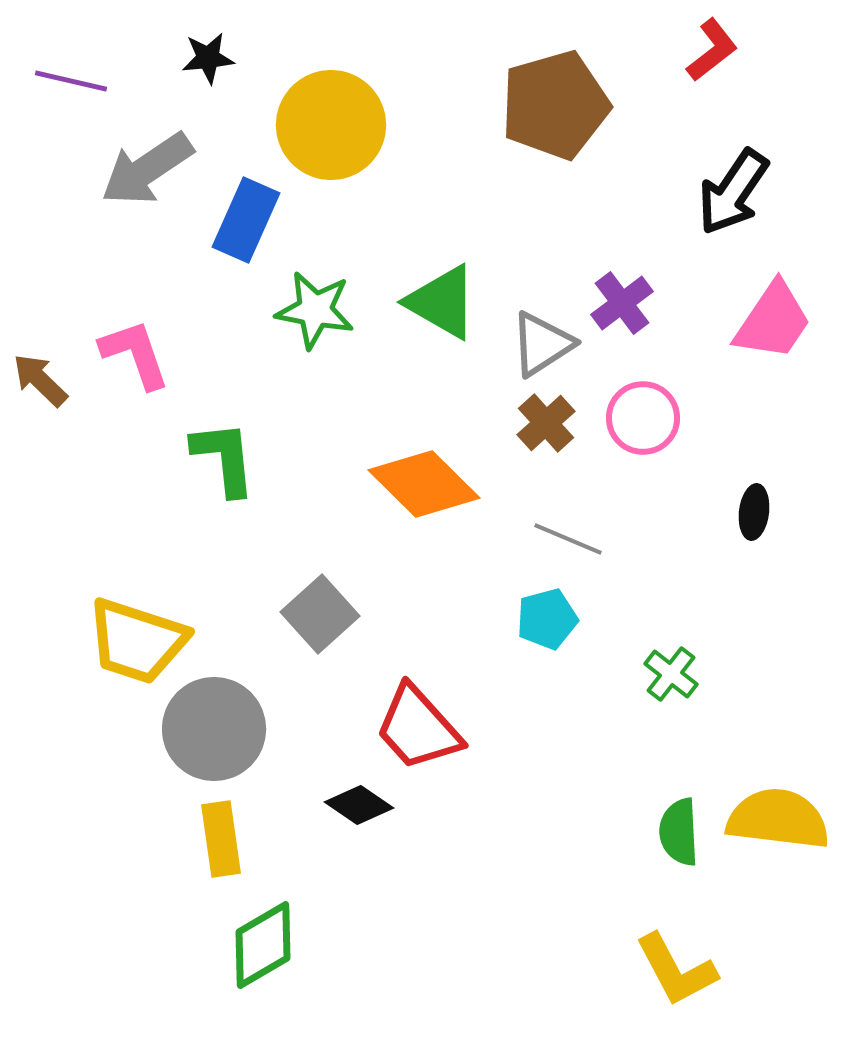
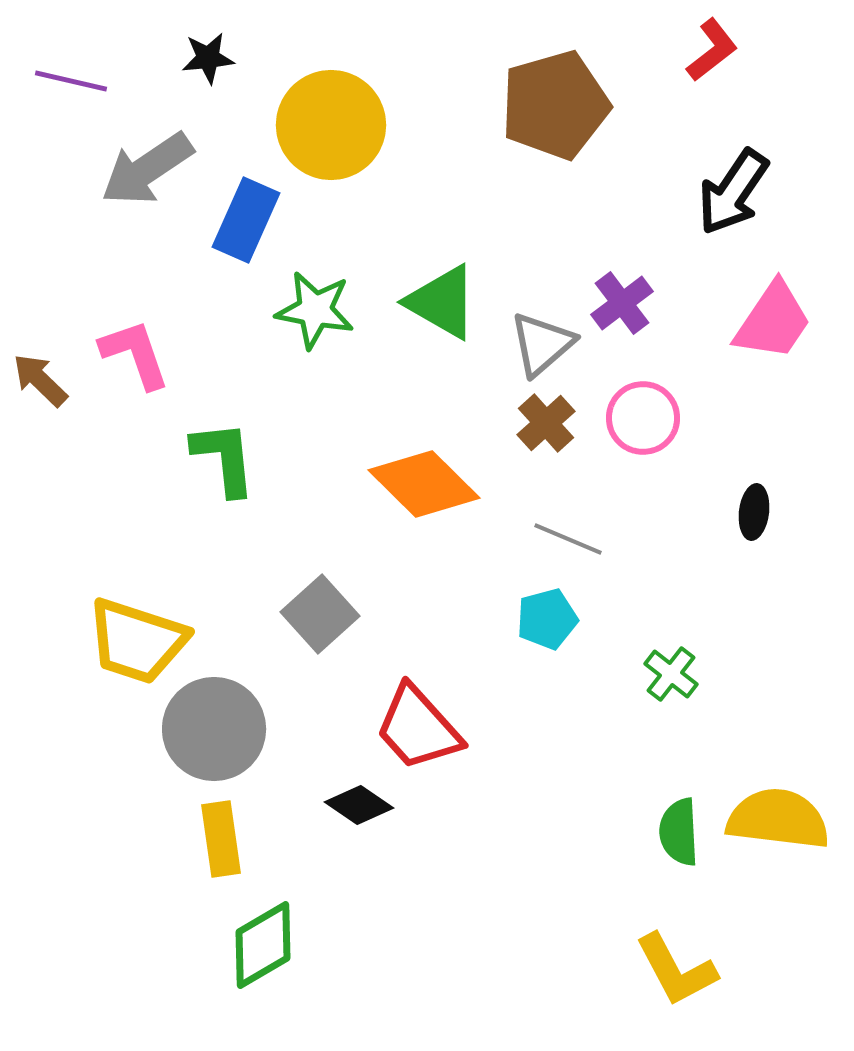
gray triangle: rotated 8 degrees counterclockwise
